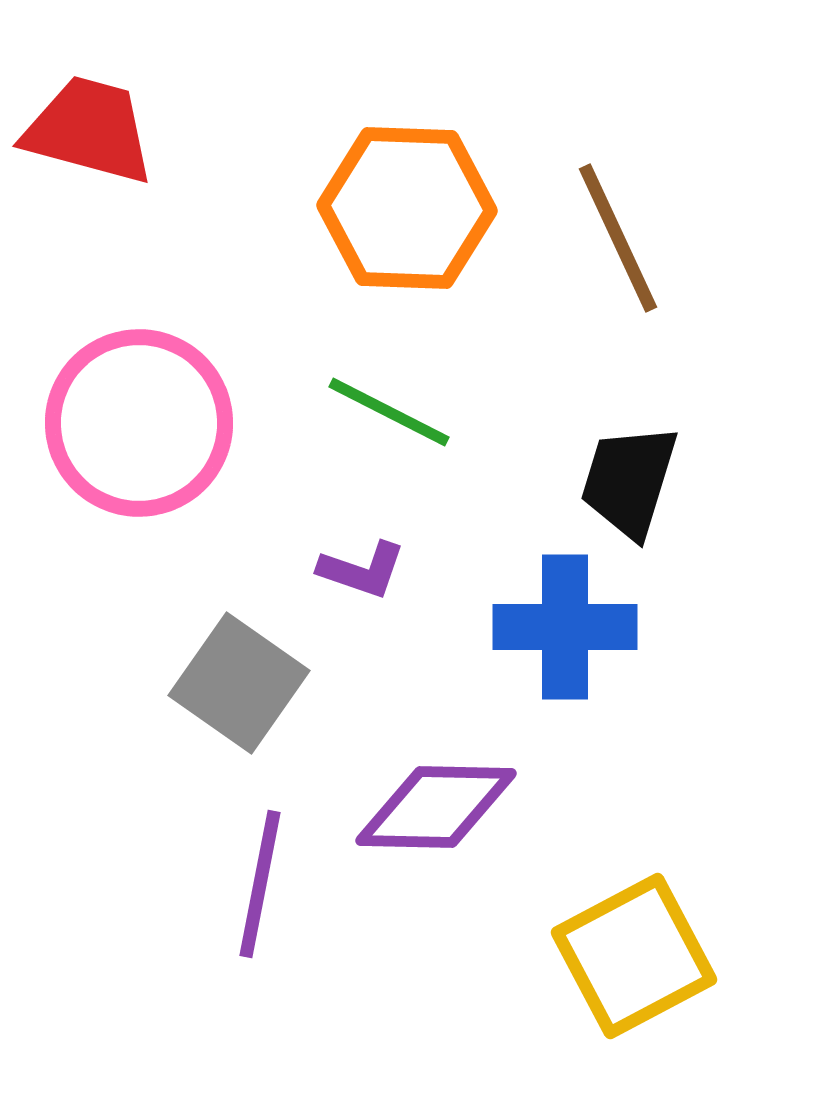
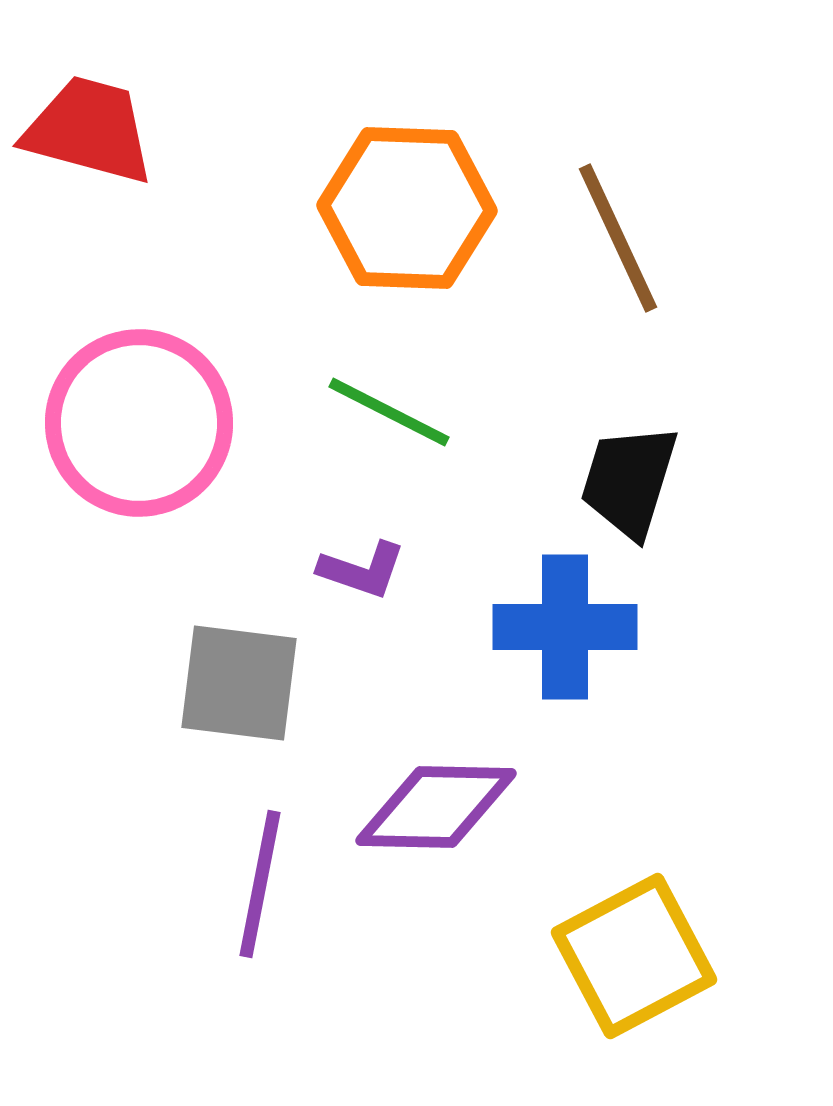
gray square: rotated 28 degrees counterclockwise
